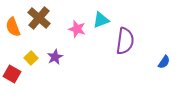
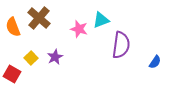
pink star: moved 2 px right
purple semicircle: moved 4 px left, 4 px down
blue semicircle: moved 9 px left
